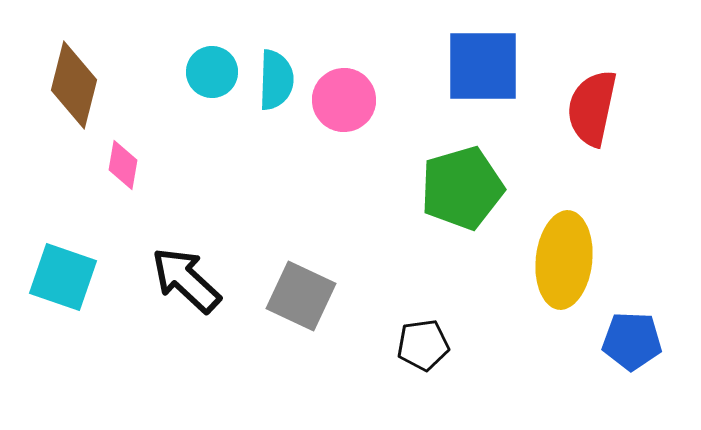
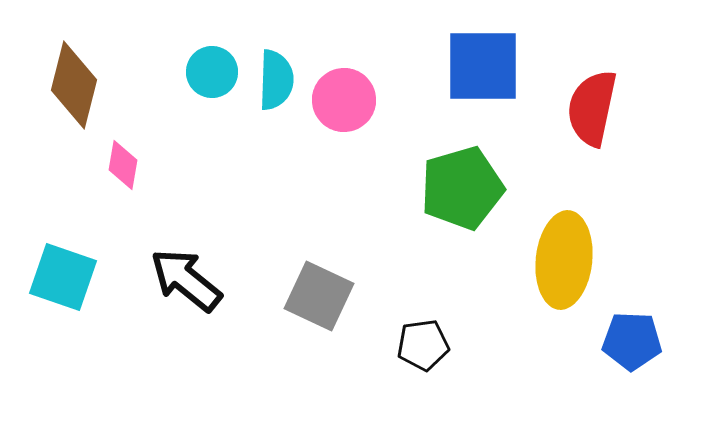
black arrow: rotated 4 degrees counterclockwise
gray square: moved 18 px right
